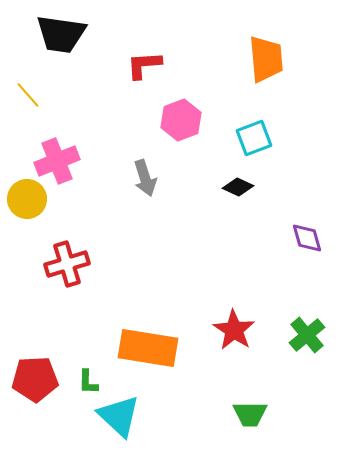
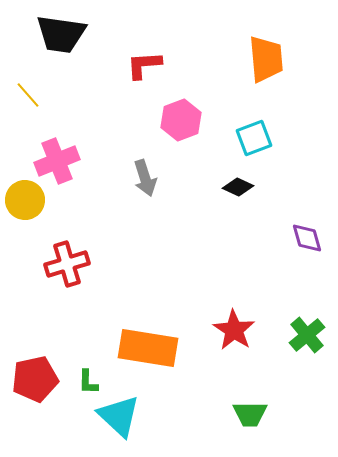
yellow circle: moved 2 px left, 1 px down
red pentagon: rotated 9 degrees counterclockwise
